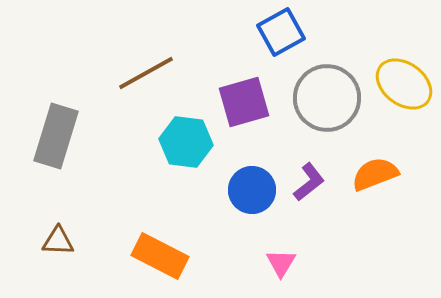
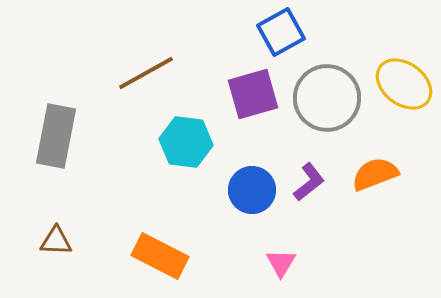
purple square: moved 9 px right, 8 px up
gray rectangle: rotated 6 degrees counterclockwise
brown triangle: moved 2 px left
